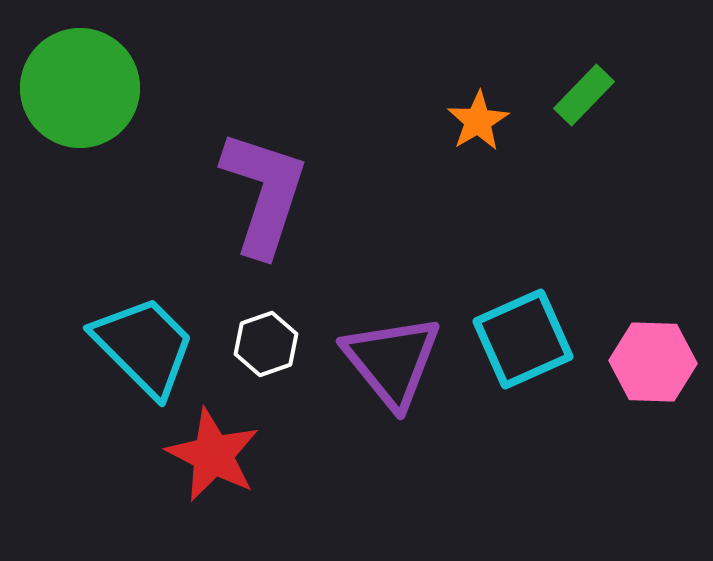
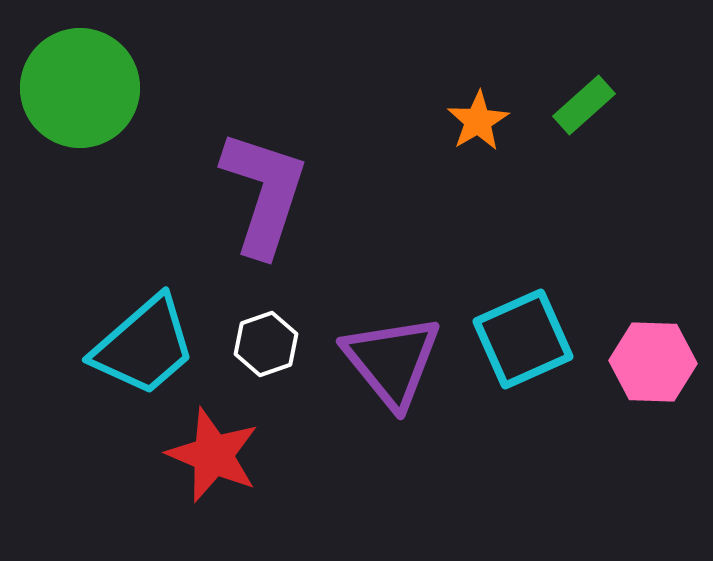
green rectangle: moved 10 px down; rotated 4 degrees clockwise
cyan trapezoid: rotated 94 degrees clockwise
red star: rotated 4 degrees counterclockwise
